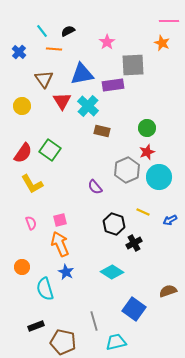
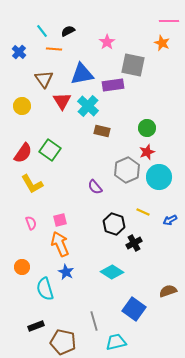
gray square: rotated 15 degrees clockwise
